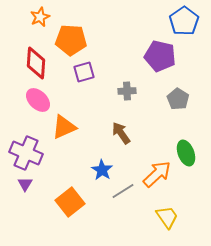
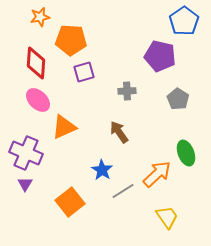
orange star: rotated 12 degrees clockwise
brown arrow: moved 2 px left, 1 px up
